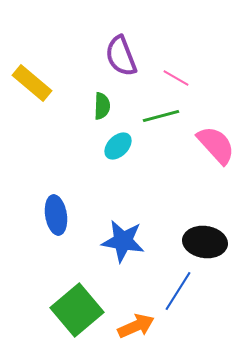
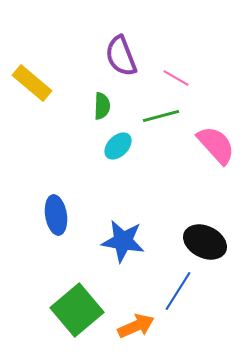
black ellipse: rotated 18 degrees clockwise
